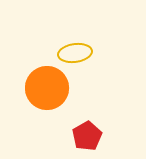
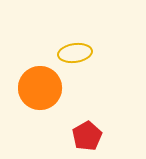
orange circle: moved 7 px left
